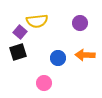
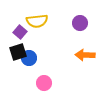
blue circle: moved 29 px left
